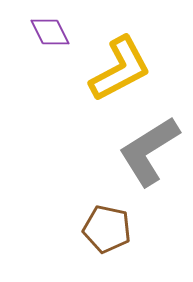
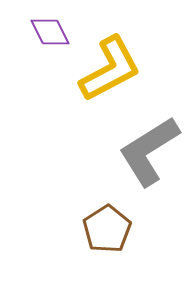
yellow L-shape: moved 10 px left
brown pentagon: rotated 27 degrees clockwise
